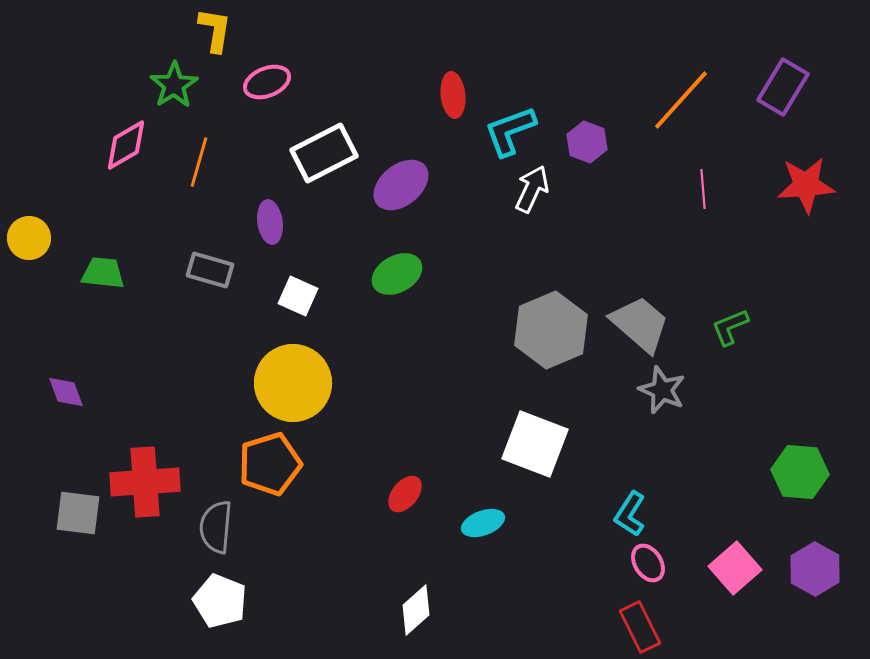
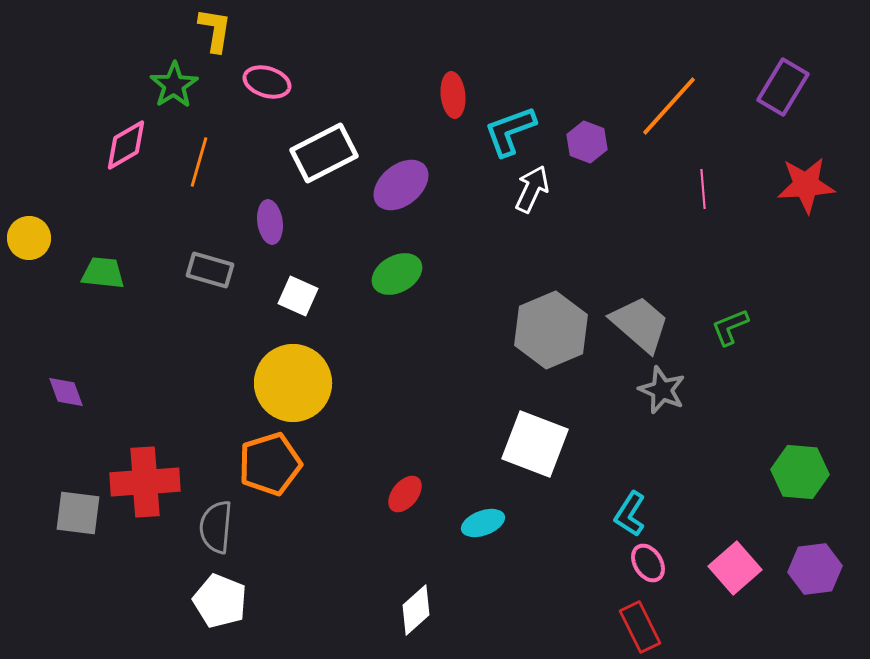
pink ellipse at (267, 82): rotated 39 degrees clockwise
orange line at (681, 100): moved 12 px left, 6 px down
purple hexagon at (815, 569): rotated 24 degrees clockwise
